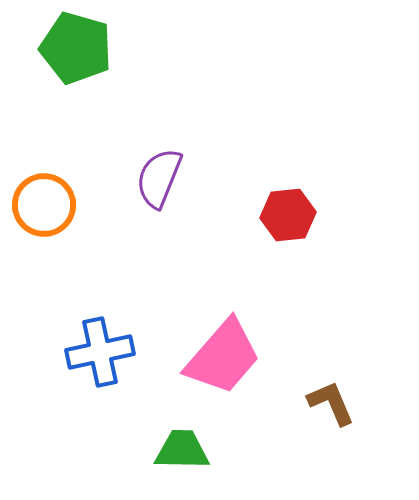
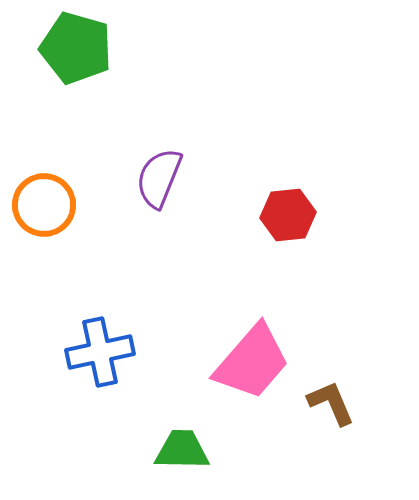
pink trapezoid: moved 29 px right, 5 px down
